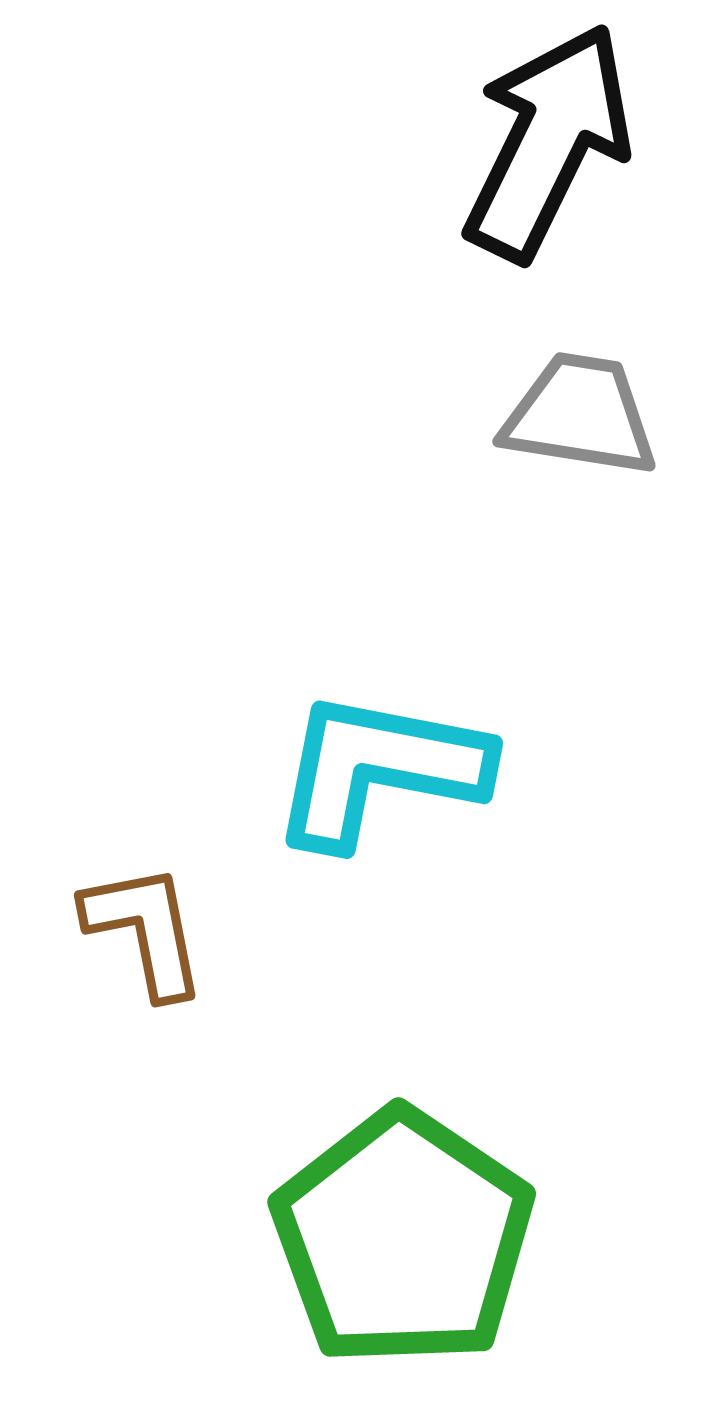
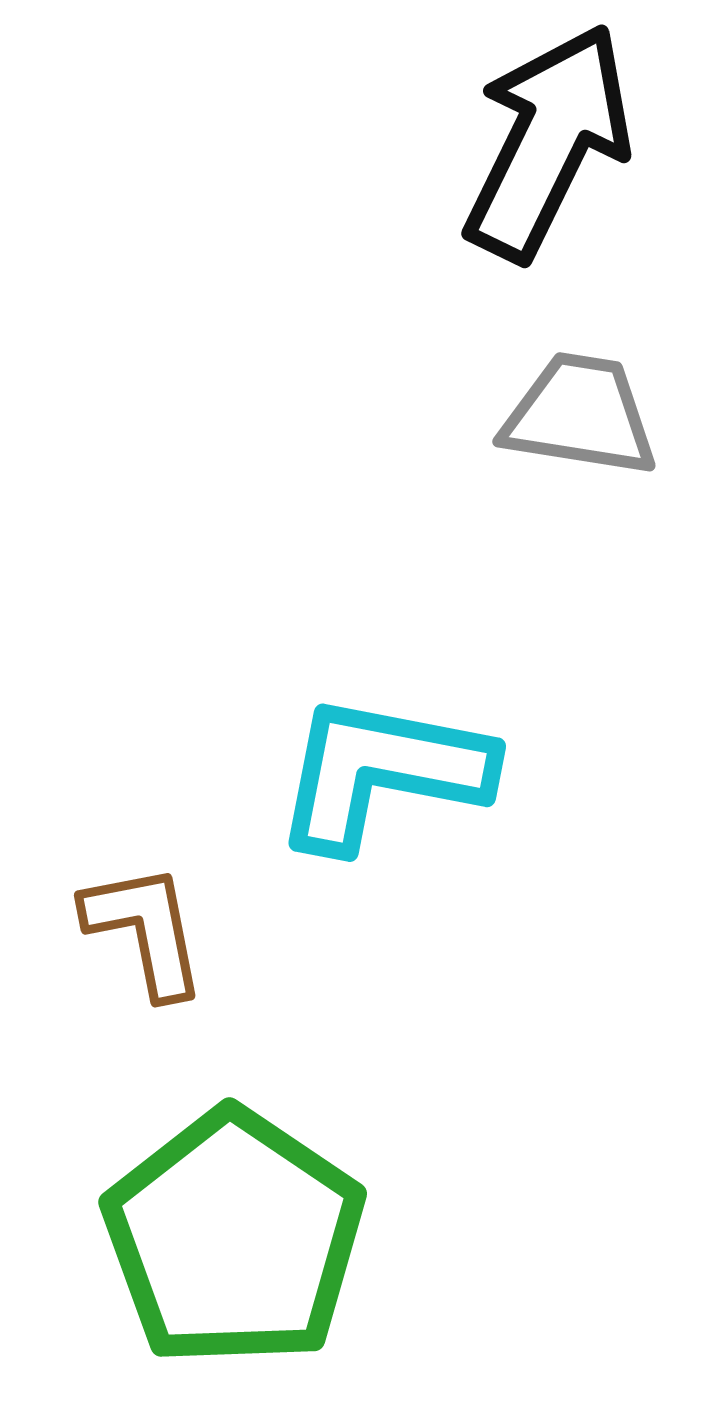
cyan L-shape: moved 3 px right, 3 px down
green pentagon: moved 169 px left
